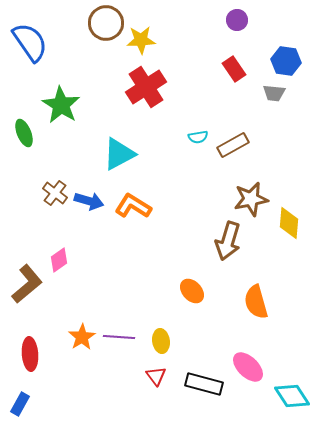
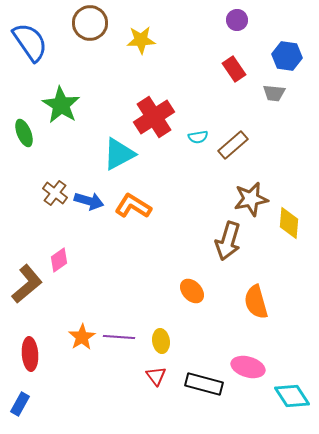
brown circle: moved 16 px left
blue hexagon: moved 1 px right, 5 px up
red cross: moved 8 px right, 30 px down
brown rectangle: rotated 12 degrees counterclockwise
pink ellipse: rotated 28 degrees counterclockwise
